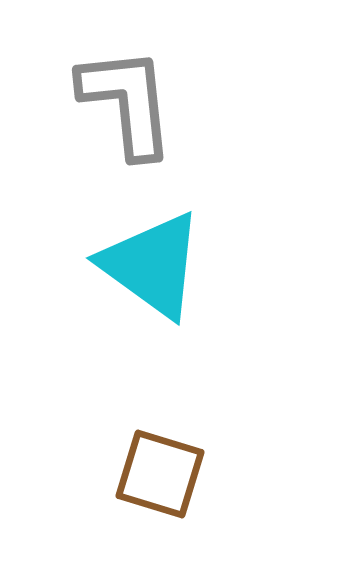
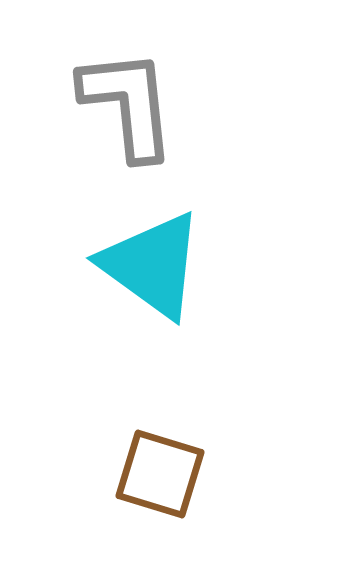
gray L-shape: moved 1 px right, 2 px down
